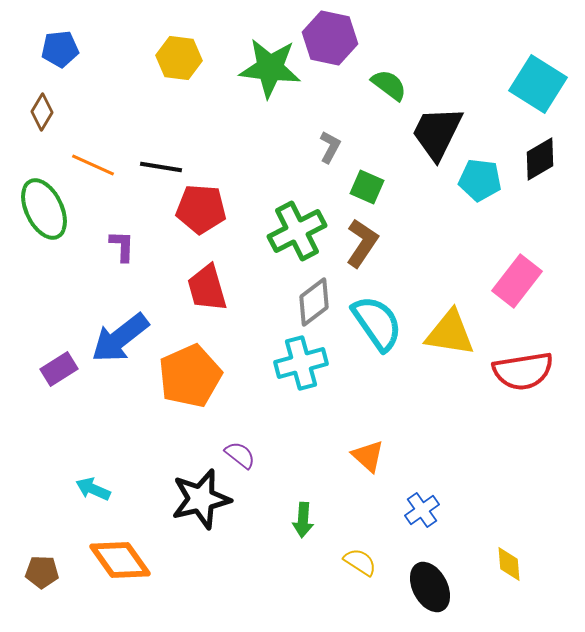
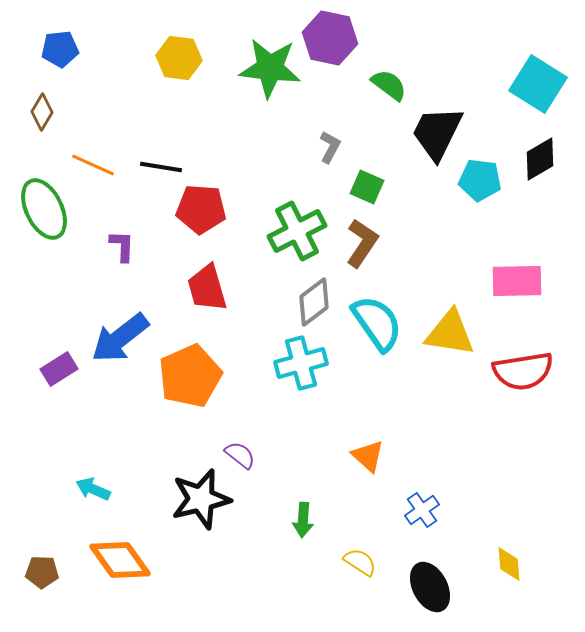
pink rectangle: rotated 51 degrees clockwise
